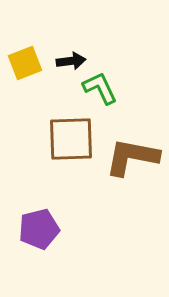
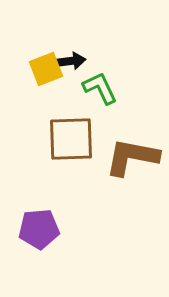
yellow square: moved 21 px right, 6 px down
purple pentagon: rotated 9 degrees clockwise
